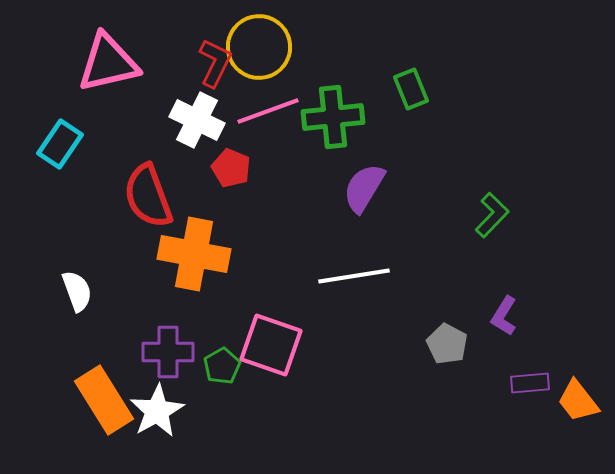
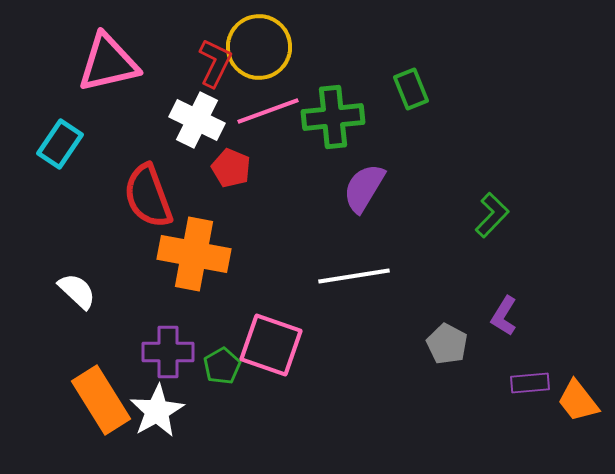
white semicircle: rotated 27 degrees counterclockwise
orange rectangle: moved 3 px left
